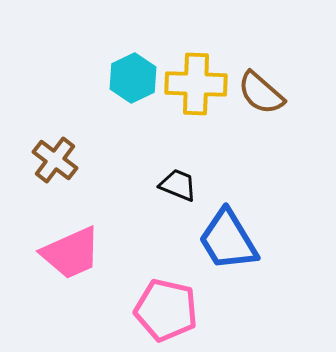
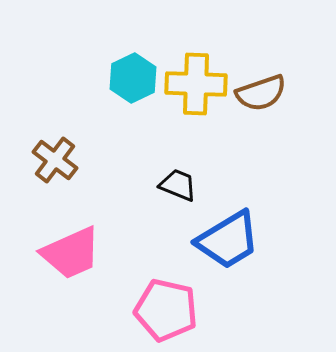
brown semicircle: rotated 60 degrees counterclockwise
blue trapezoid: rotated 90 degrees counterclockwise
